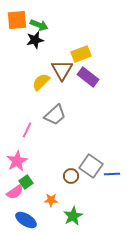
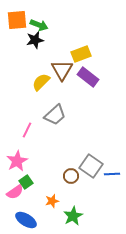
orange star: moved 1 px right, 1 px down; rotated 16 degrees counterclockwise
